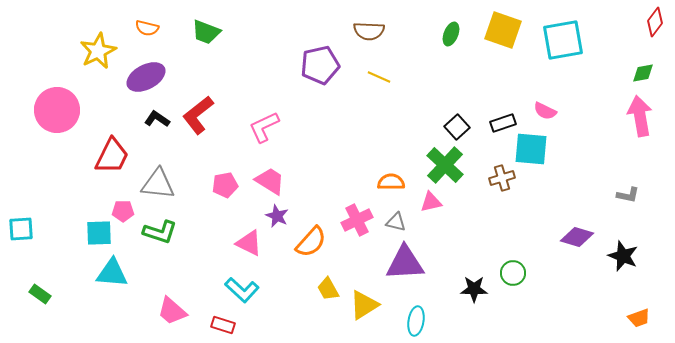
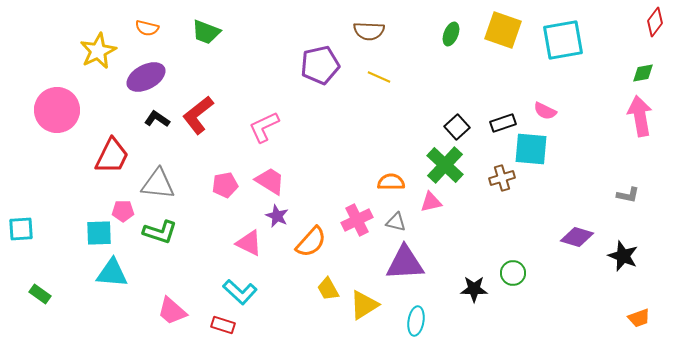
cyan L-shape at (242, 290): moved 2 px left, 2 px down
